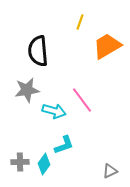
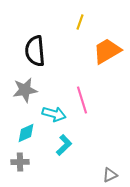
orange trapezoid: moved 5 px down
black semicircle: moved 3 px left
gray star: moved 2 px left
pink line: rotated 20 degrees clockwise
cyan arrow: moved 3 px down
cyan L-shape: rotated 25 degrees counterclockwise
cyan diamond: moved 18 px left, 31 px up; rotated 30 degrees clockwise
gray triangle: moved 4 px down
